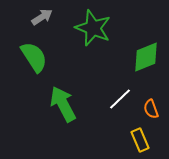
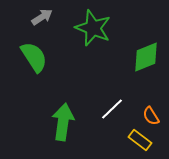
white line: moved 8 px left, 10 px down
green arrow: moved 18 px down; rotated 36 degrees clockwise
orange semicircle: moved 7 px down; rotated 12 degrees counterclockwise
yellow rectangle: rotated 30 degrees counterclockwise
